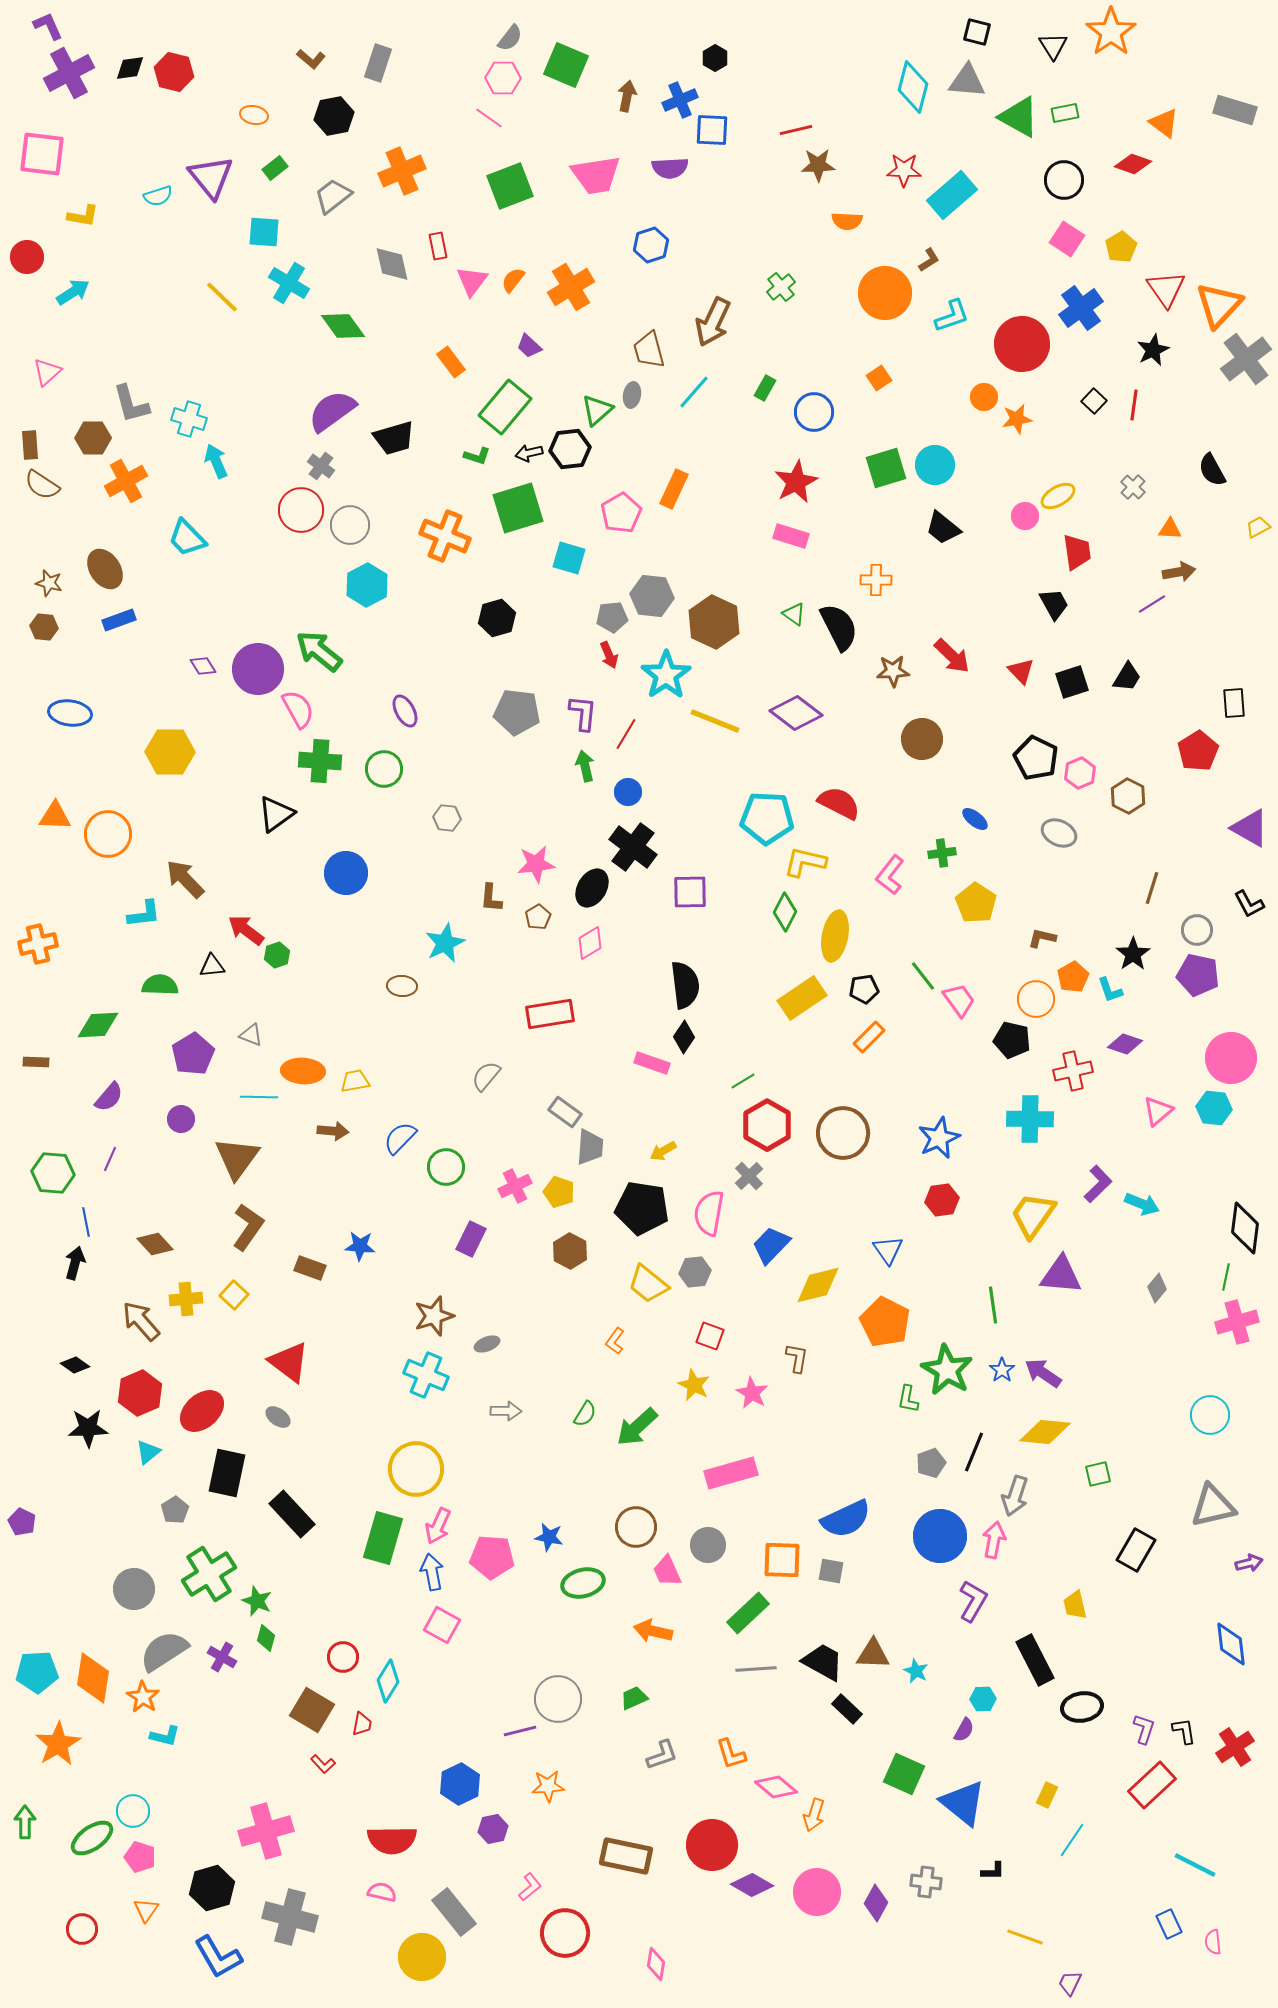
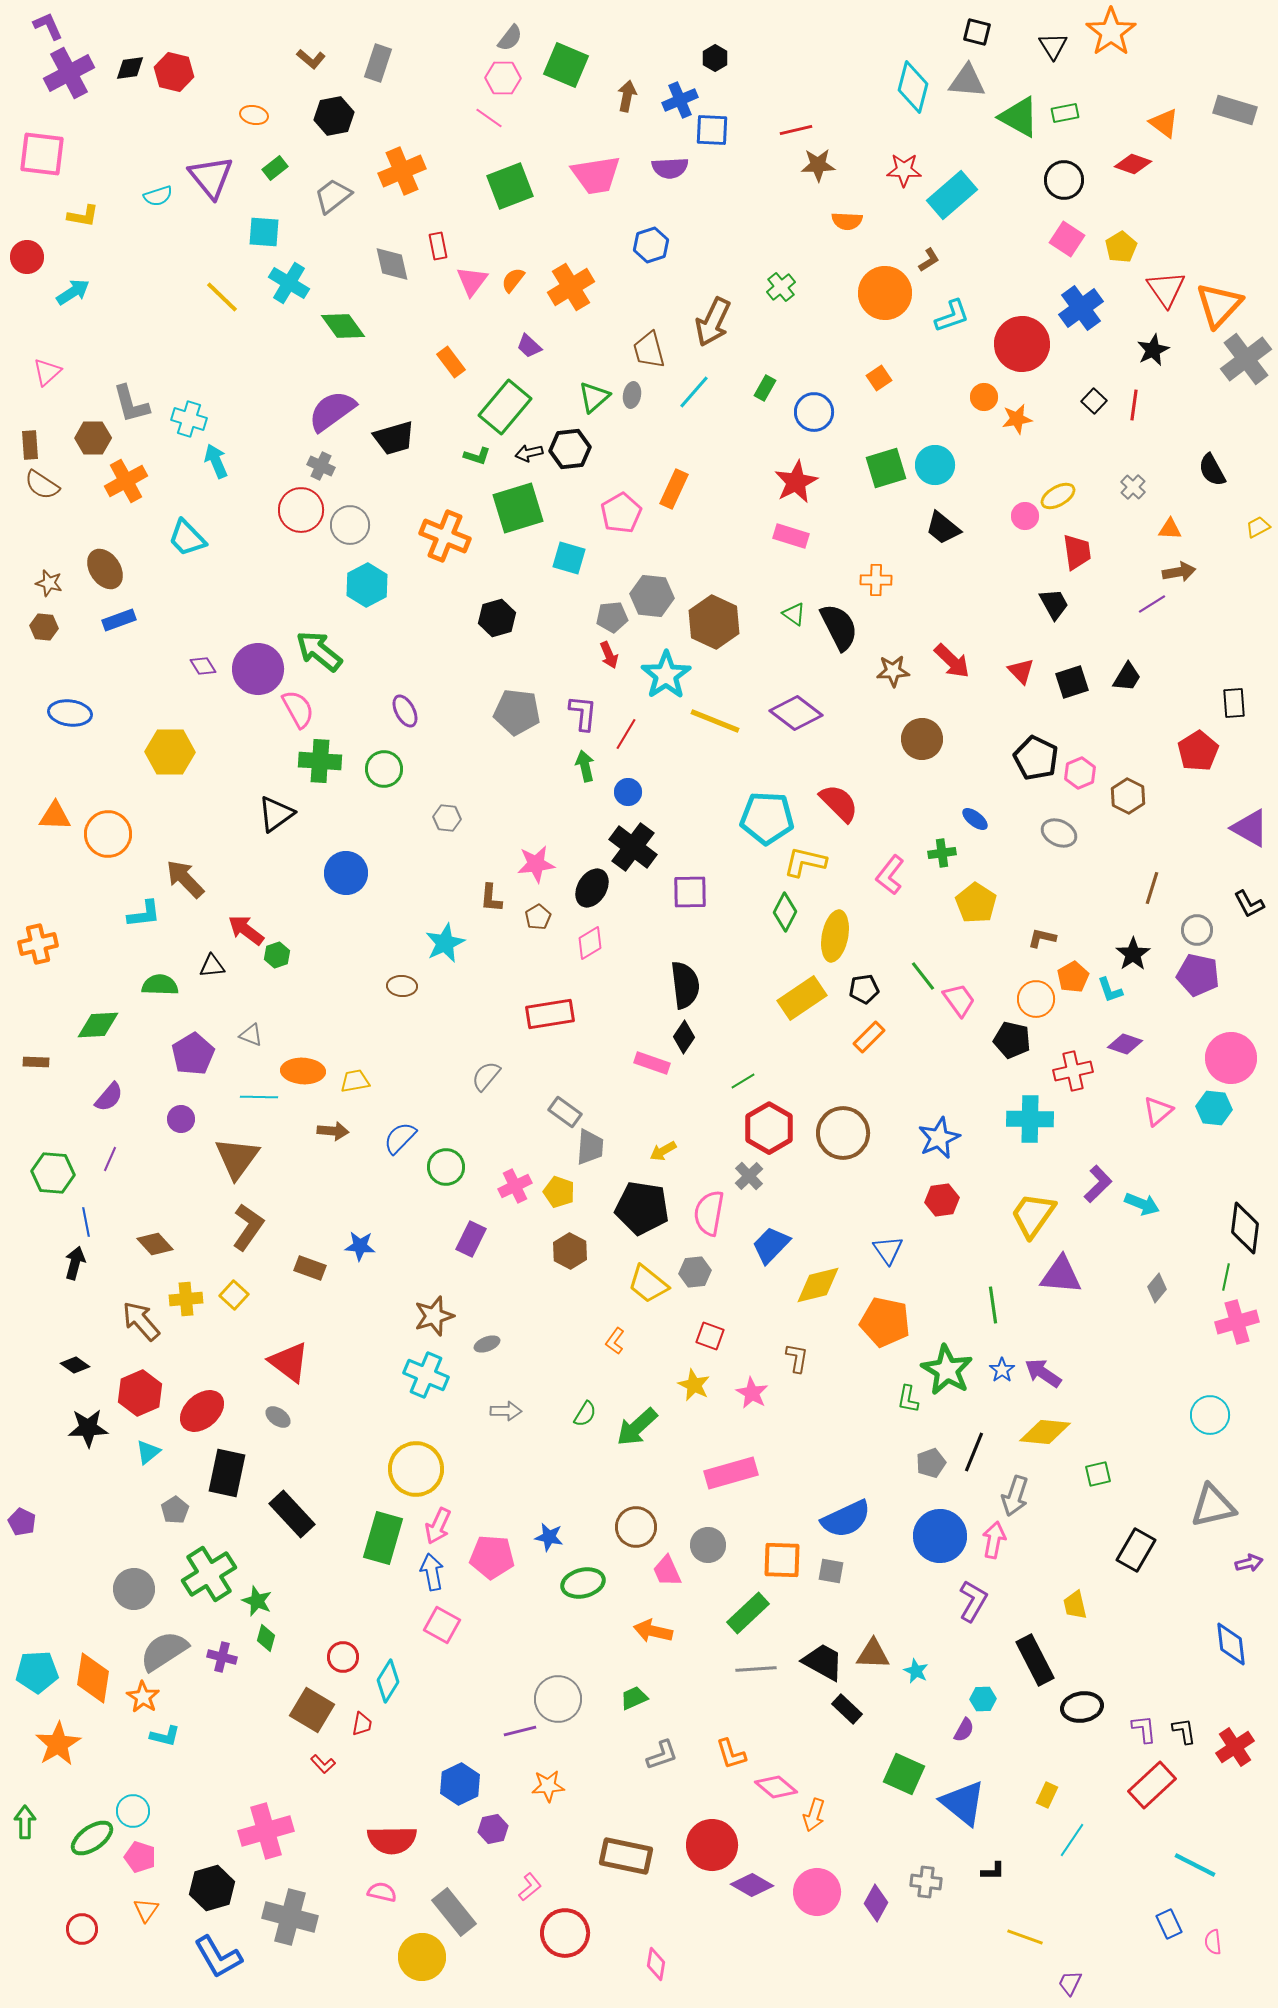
green triangle at (597, 410): moved 3 px left, 13 px up
gray cross at (321, 466): rotated 12 degrees counterclockwise
red arrow at (952, 656): moved 5 px down
red semicircle at (839, 803): rotated 18 degrees clockwise
red hexagon at (767, 1125): moved 2 px right, 3 px down
orange pentagon at (885, 1322): rotated 15 degrees counterclockwise
purple cross at (222, 1657): rotated 16 degrees counterclockwise
purple L-shape at (1144, 1729): rotated 24 degrees counterclockwise
